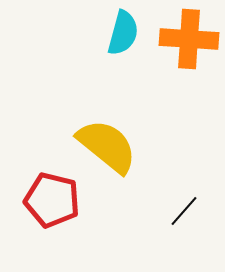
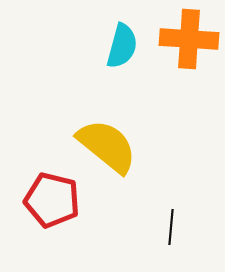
cyan semicircle: moved 1 px left, 13 px down
black line: moved 13 px left, 16 px down; rotated 36 degrees counterclockwise
